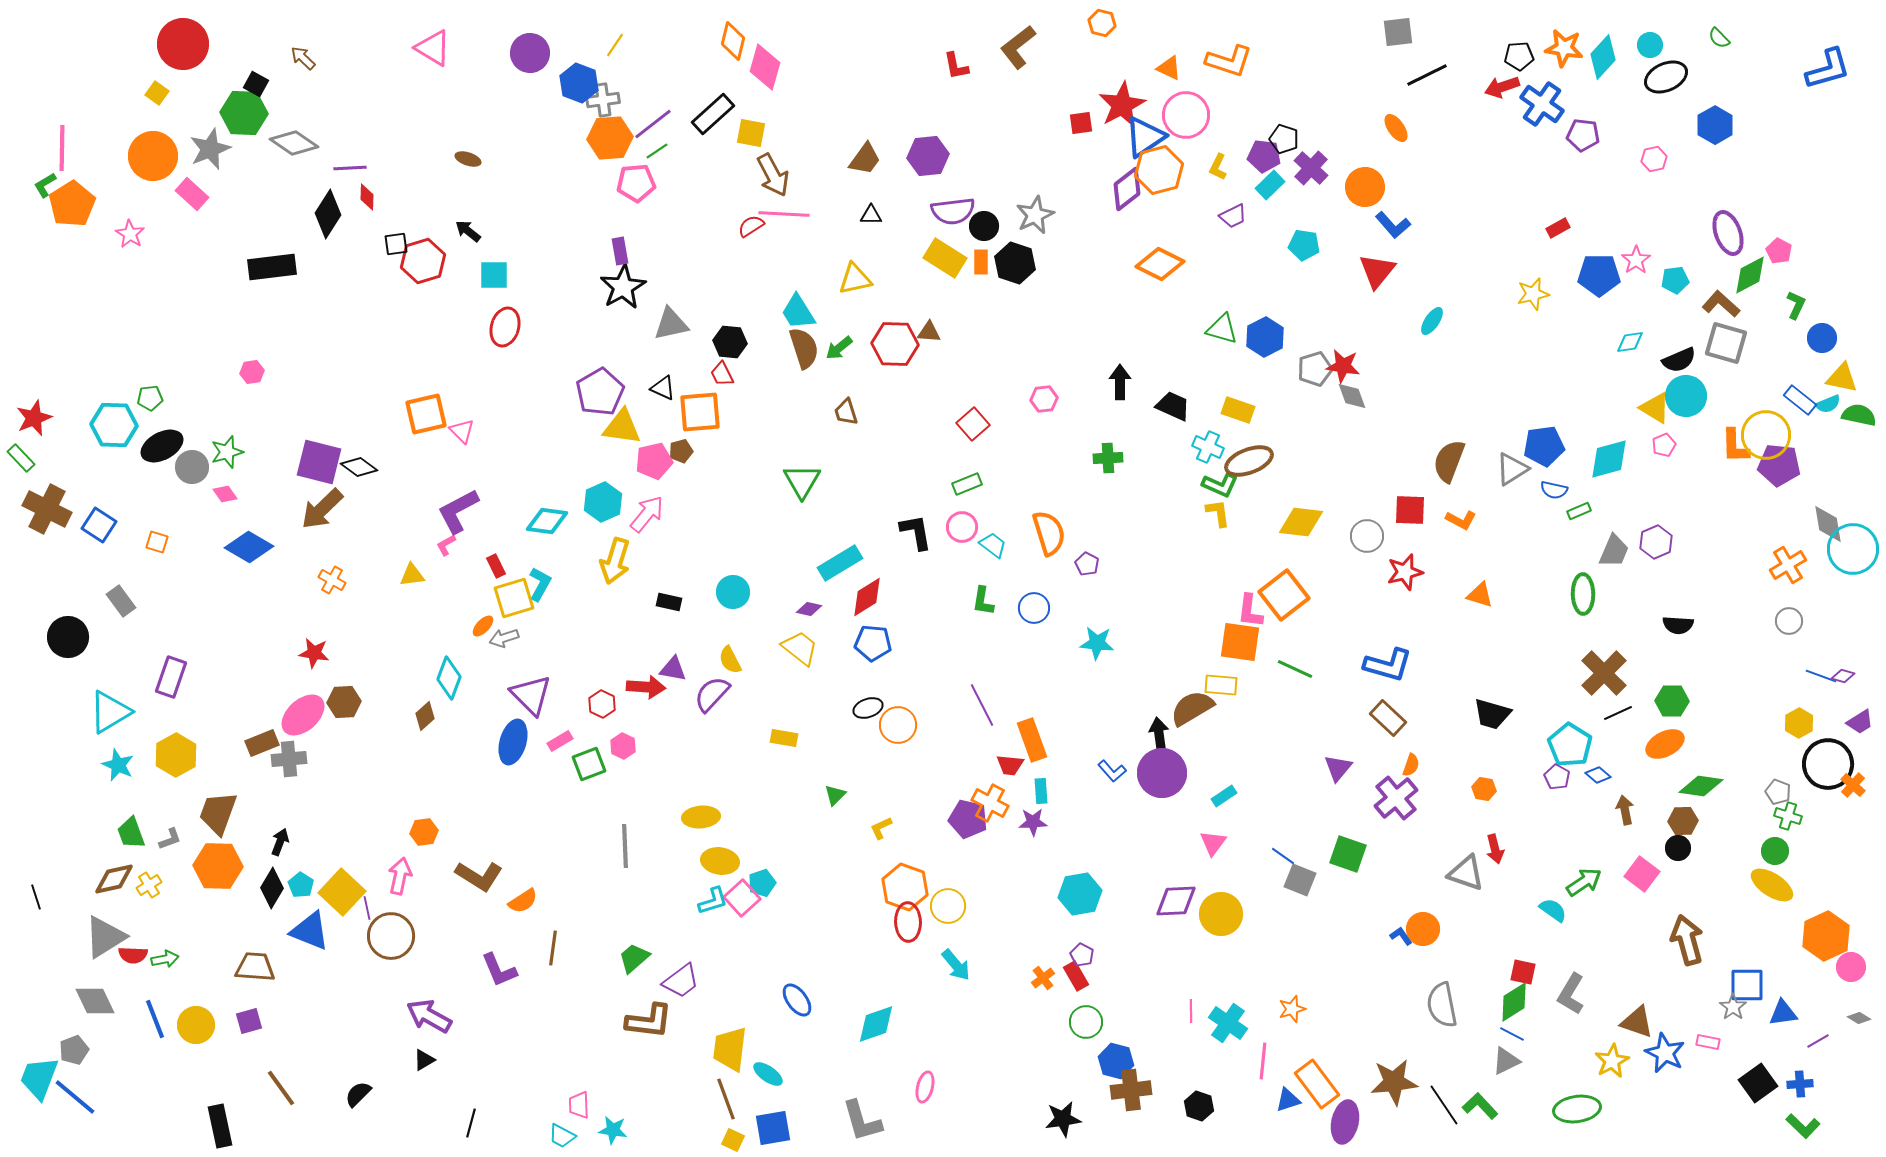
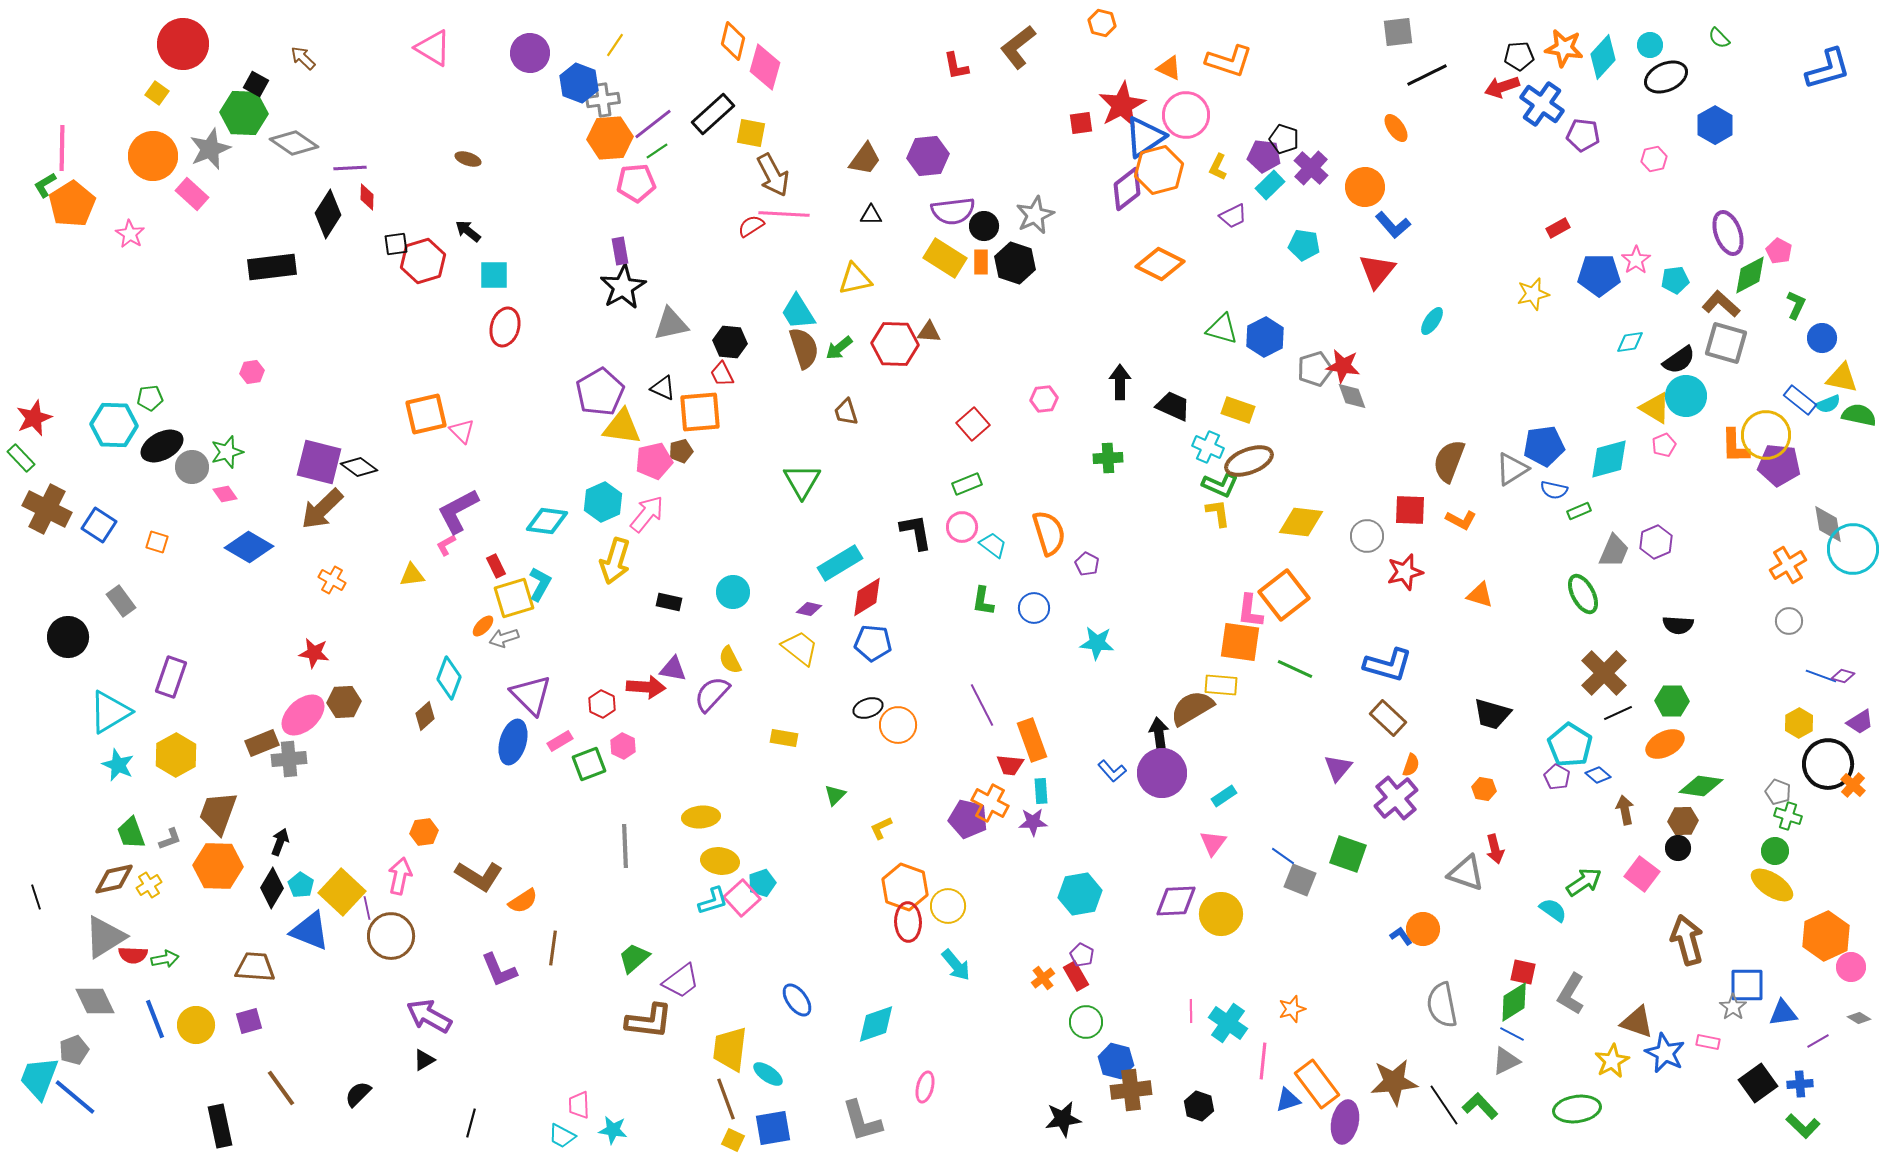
black semicircle at (1679, 360): rotated 12 degrees counterclockwise
green ellipse at (1583, 594): rotated 27 degrees counterclockwise
